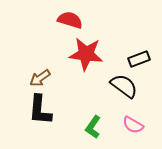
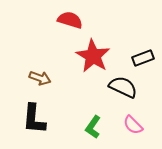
red star: moved 7 px right, 2 px down; rotated 24 degrees clockwise
black rectangle: moved 4 px right, 1 px up
brown arrow: rotated 125 degrees counterclockwise
black semicircle: moved 1 px left, 1 px down; rotated 12 degrees counterclockwise
black L-shape: moved 6 px left, 9 px down
pink semicircle: rotated 15 degrees clockwise
